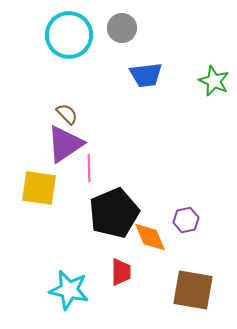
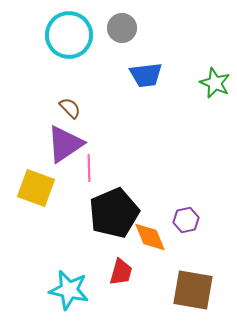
green star: moved 1 px right, 2 px down
brown semicircle: moved 3 px right, 6 px up
yellow square: moved 3 px left; rotated 12 degrees clockwise
red trapezoid: rotated 16 degrees clockwise
